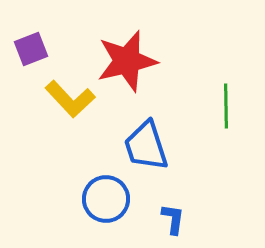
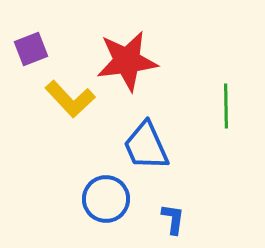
red star: rotated 6 degrees clockwise
blue trapezoid: rotated 6 degrees counterclockwise
